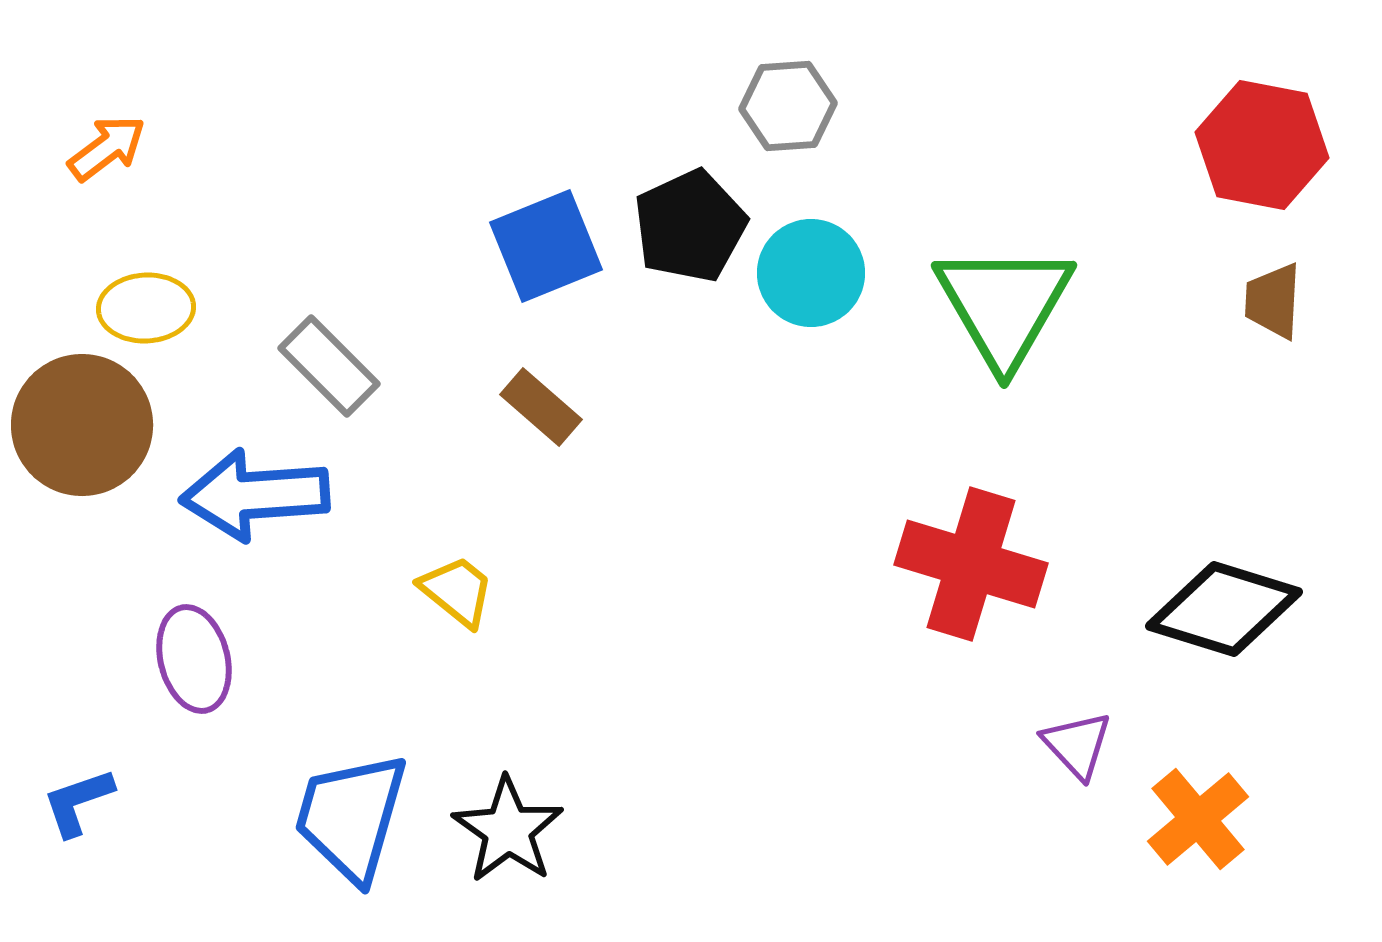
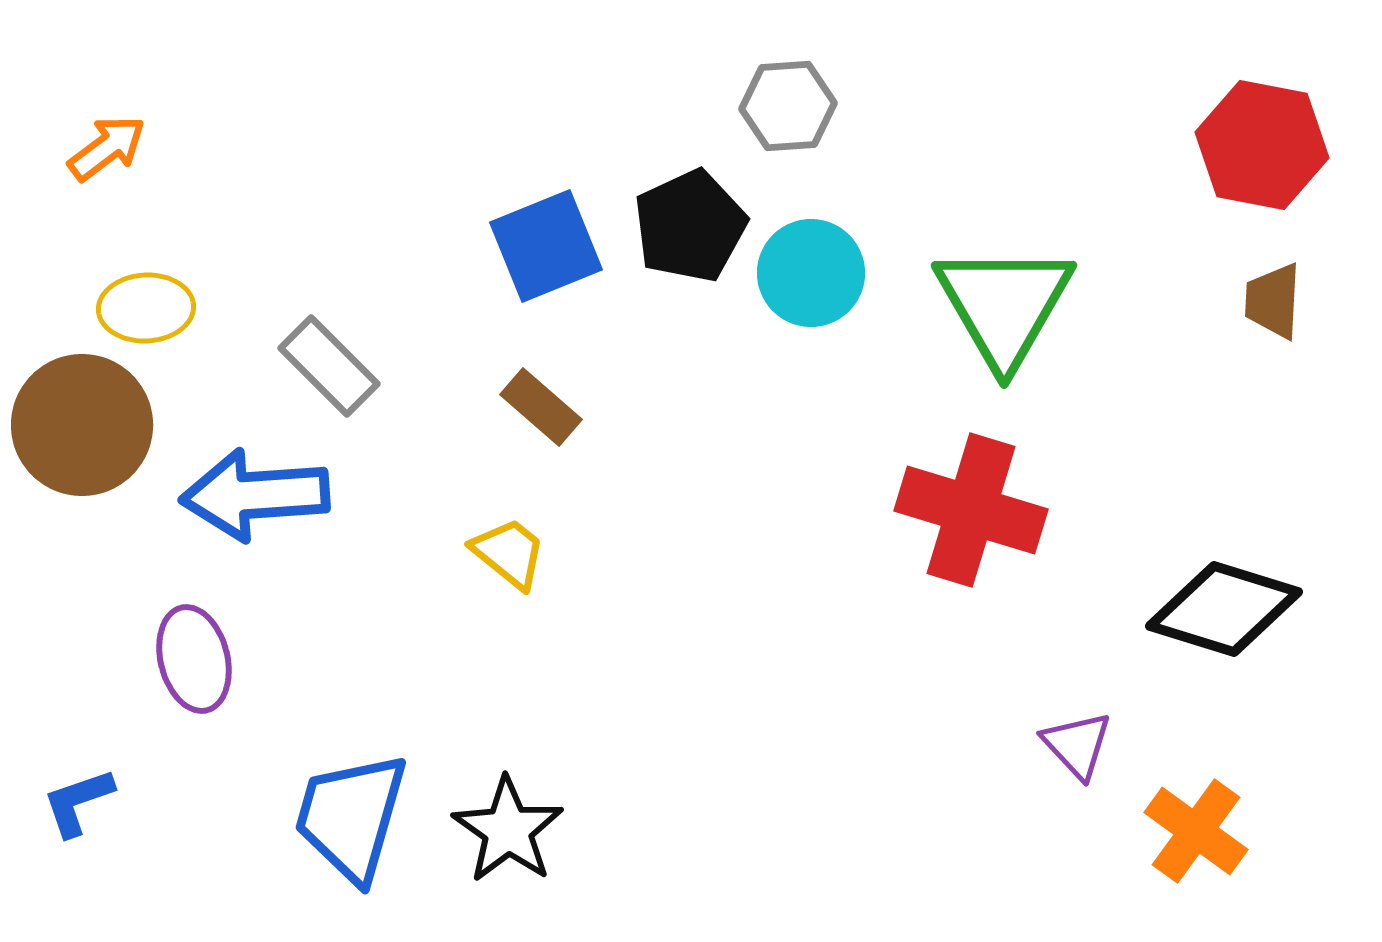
red cross: moved 54 px up
yellow trapezoid: moved 52 px right, 38 px up
orange cross: moved 2 px left, 12 px down; rotated 14 degrees counterclockwise
